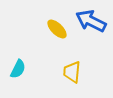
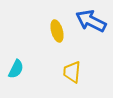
yellow ellipse: moved 2 px down; rotated 30 degrees clockwise
cyan semicircle: moved 2 px left
